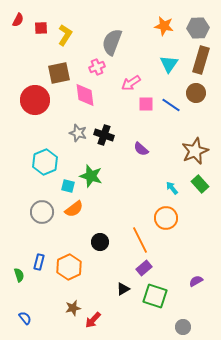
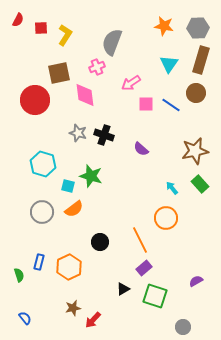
brown star at (195, 151): rotated 12 degrees clockwise
cyan hexagon at (45, 162): moved 2 px left, 2 px down; rotated 20 degrees counterclockwise
